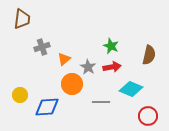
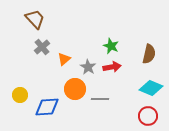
brown trapezoid: moved 13 px right; rotated 50 degrees counterclockwise
gray cross: rotated 21 degrees counterclockwise
brown semicircle: moved 1 px up
orange circle: moved 3 px right, 5 px down
cyan diamond: moved 20 px right, 1 px up
gray line: moved 1 px left, 3 px up
